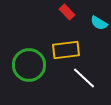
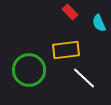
red rectangle: moved 3 px right
cyan semicircle: rotated 36 degrees clockwise
green circle: moved 5 px down
